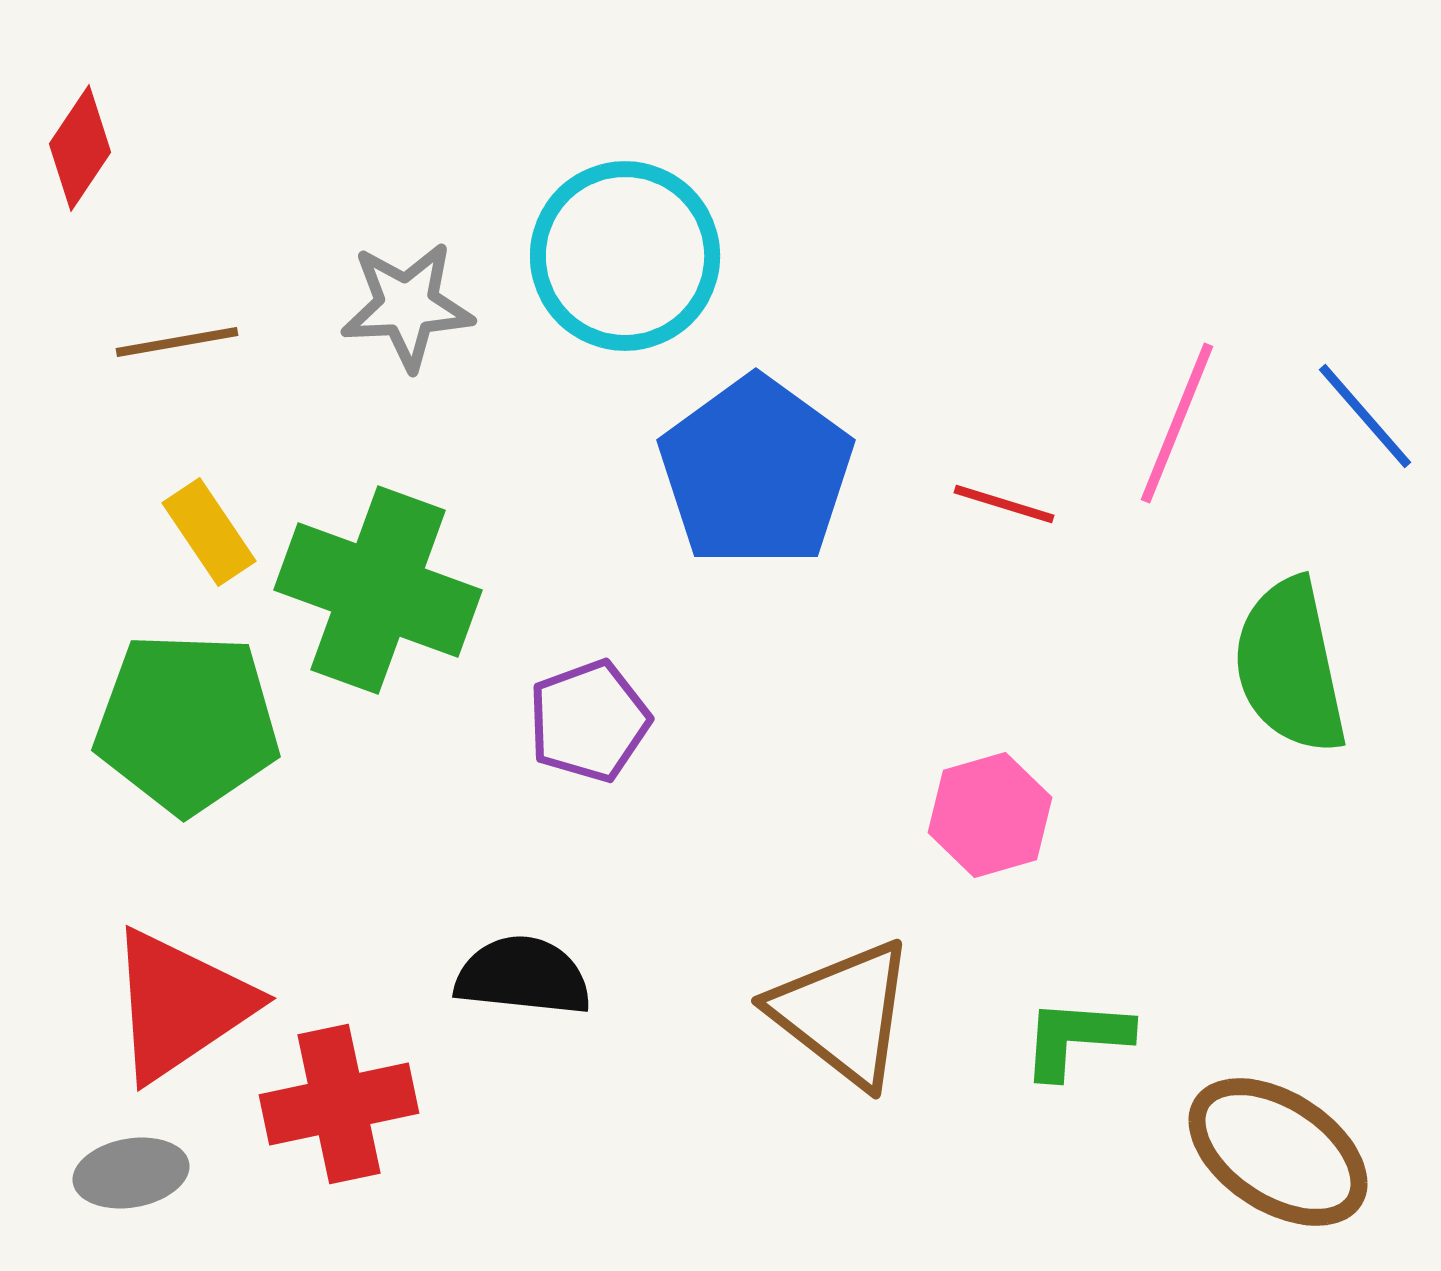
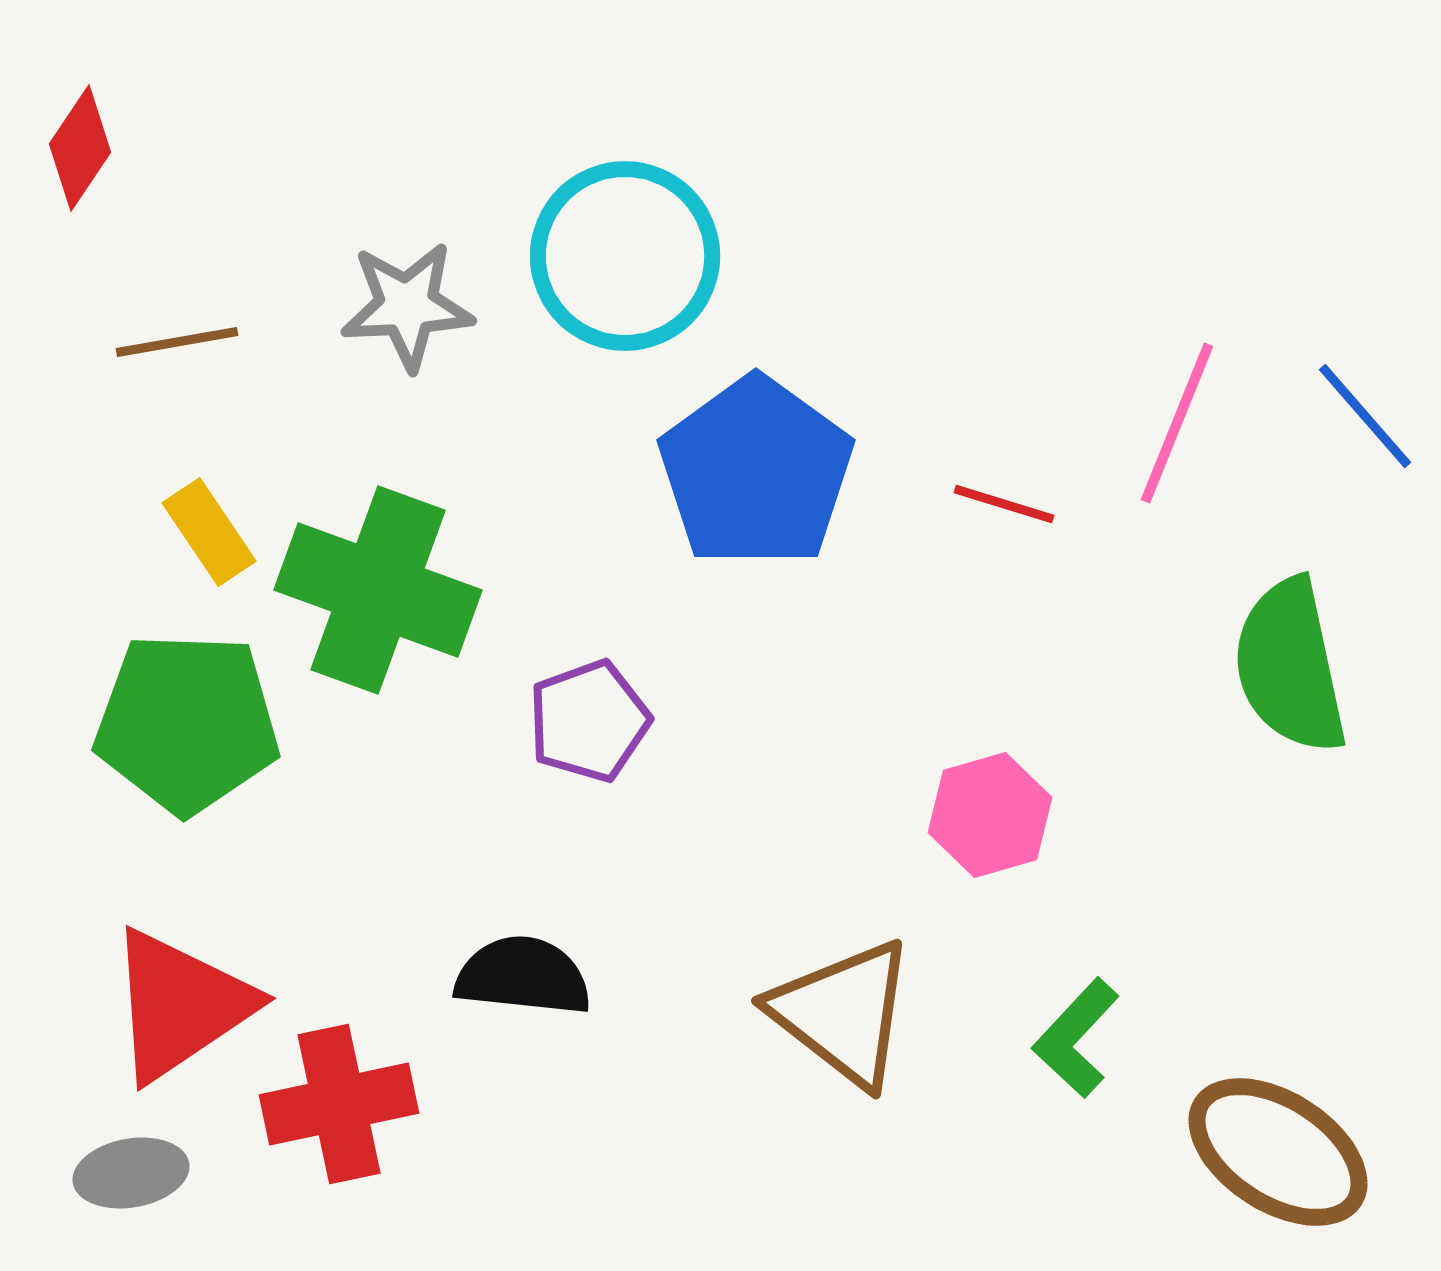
green L-shape: rotated 51 degrees counterclockwise
